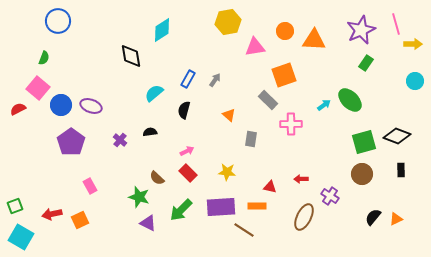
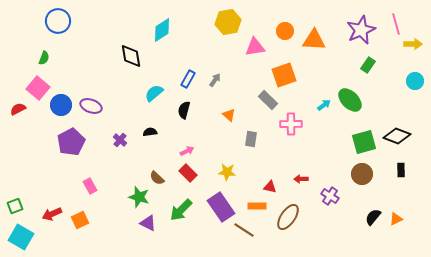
green rectangle at (366, 63): moved 2 px right, 2 px down
purple pentagon at (71, 142): rotated 8 degrees clockwise
purple rectangle at (221, 207): rotated 60 degrees clockwise
red arrow at (52, 214): rotated 12 degrees counterclockwise
brown ellipse at (304, 217): moved 16 px left; rotated 8 degrees clockwise
